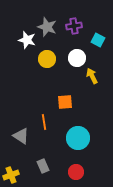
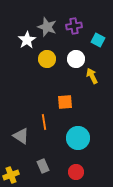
white star: rotated 24 degrees clockwise
white circle: moved 1 px left, 1 px down
